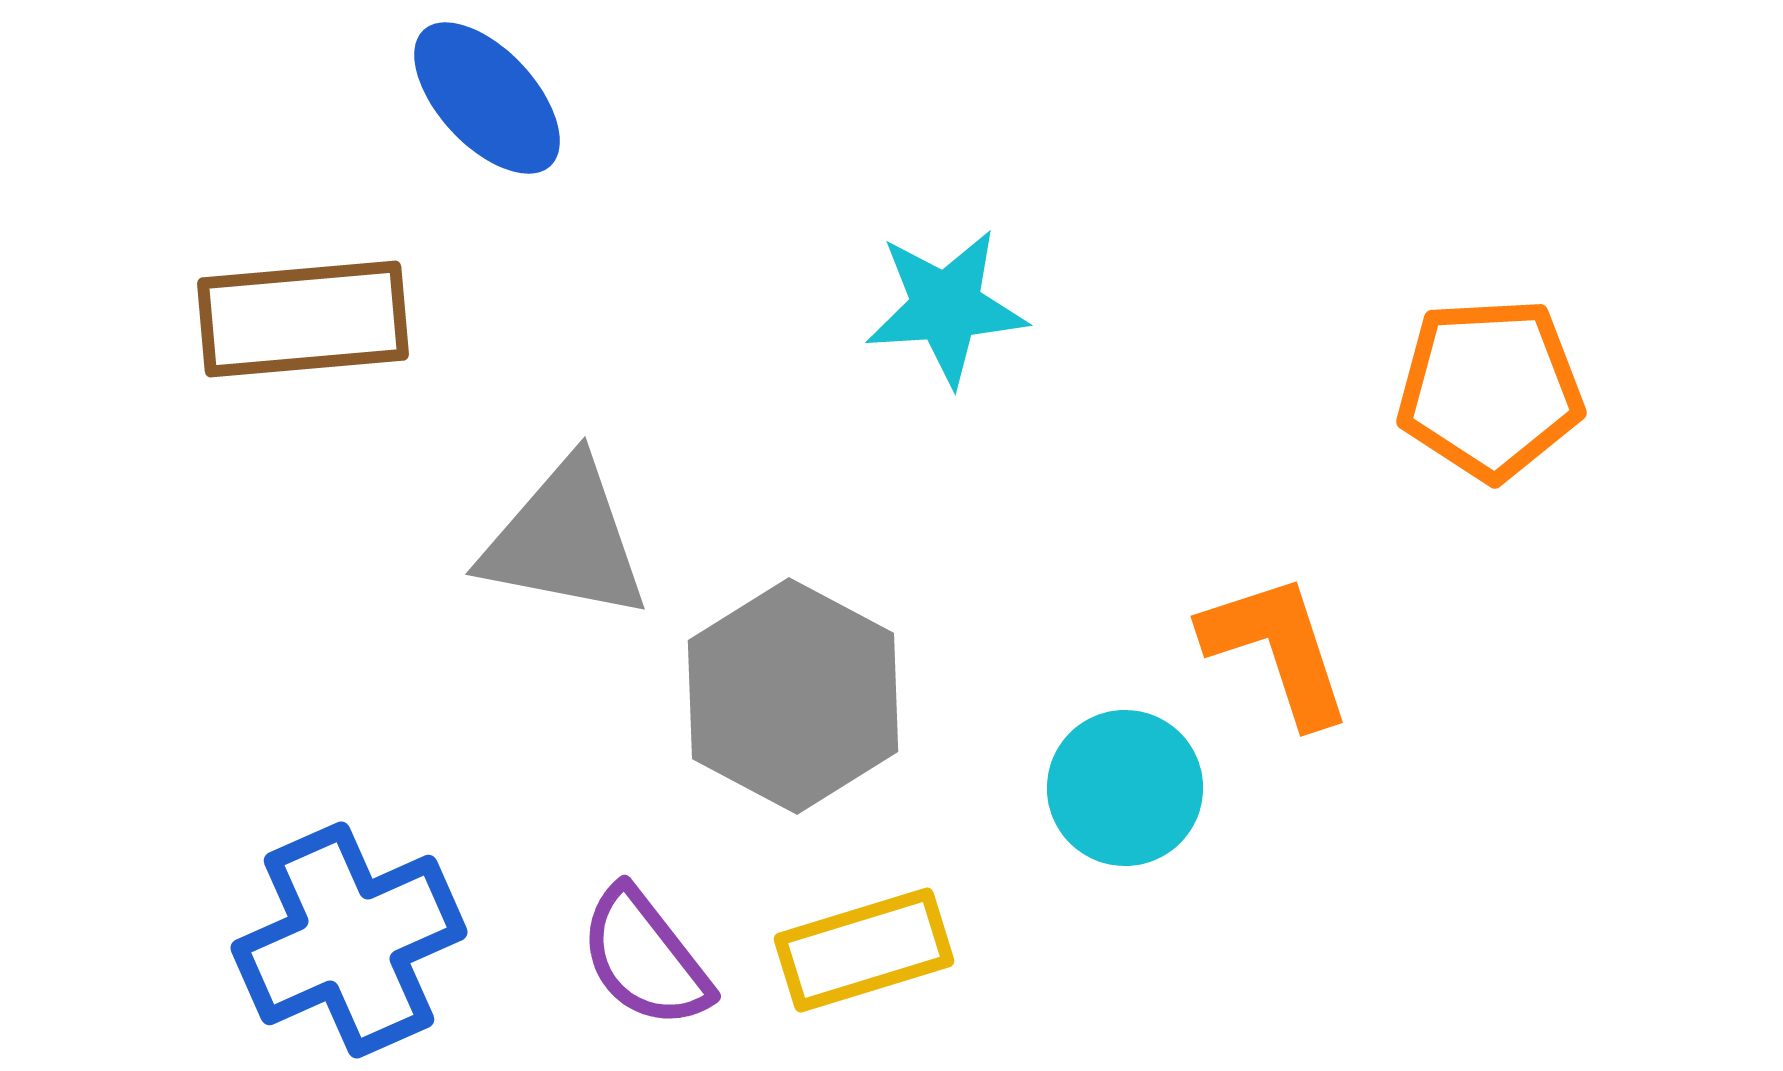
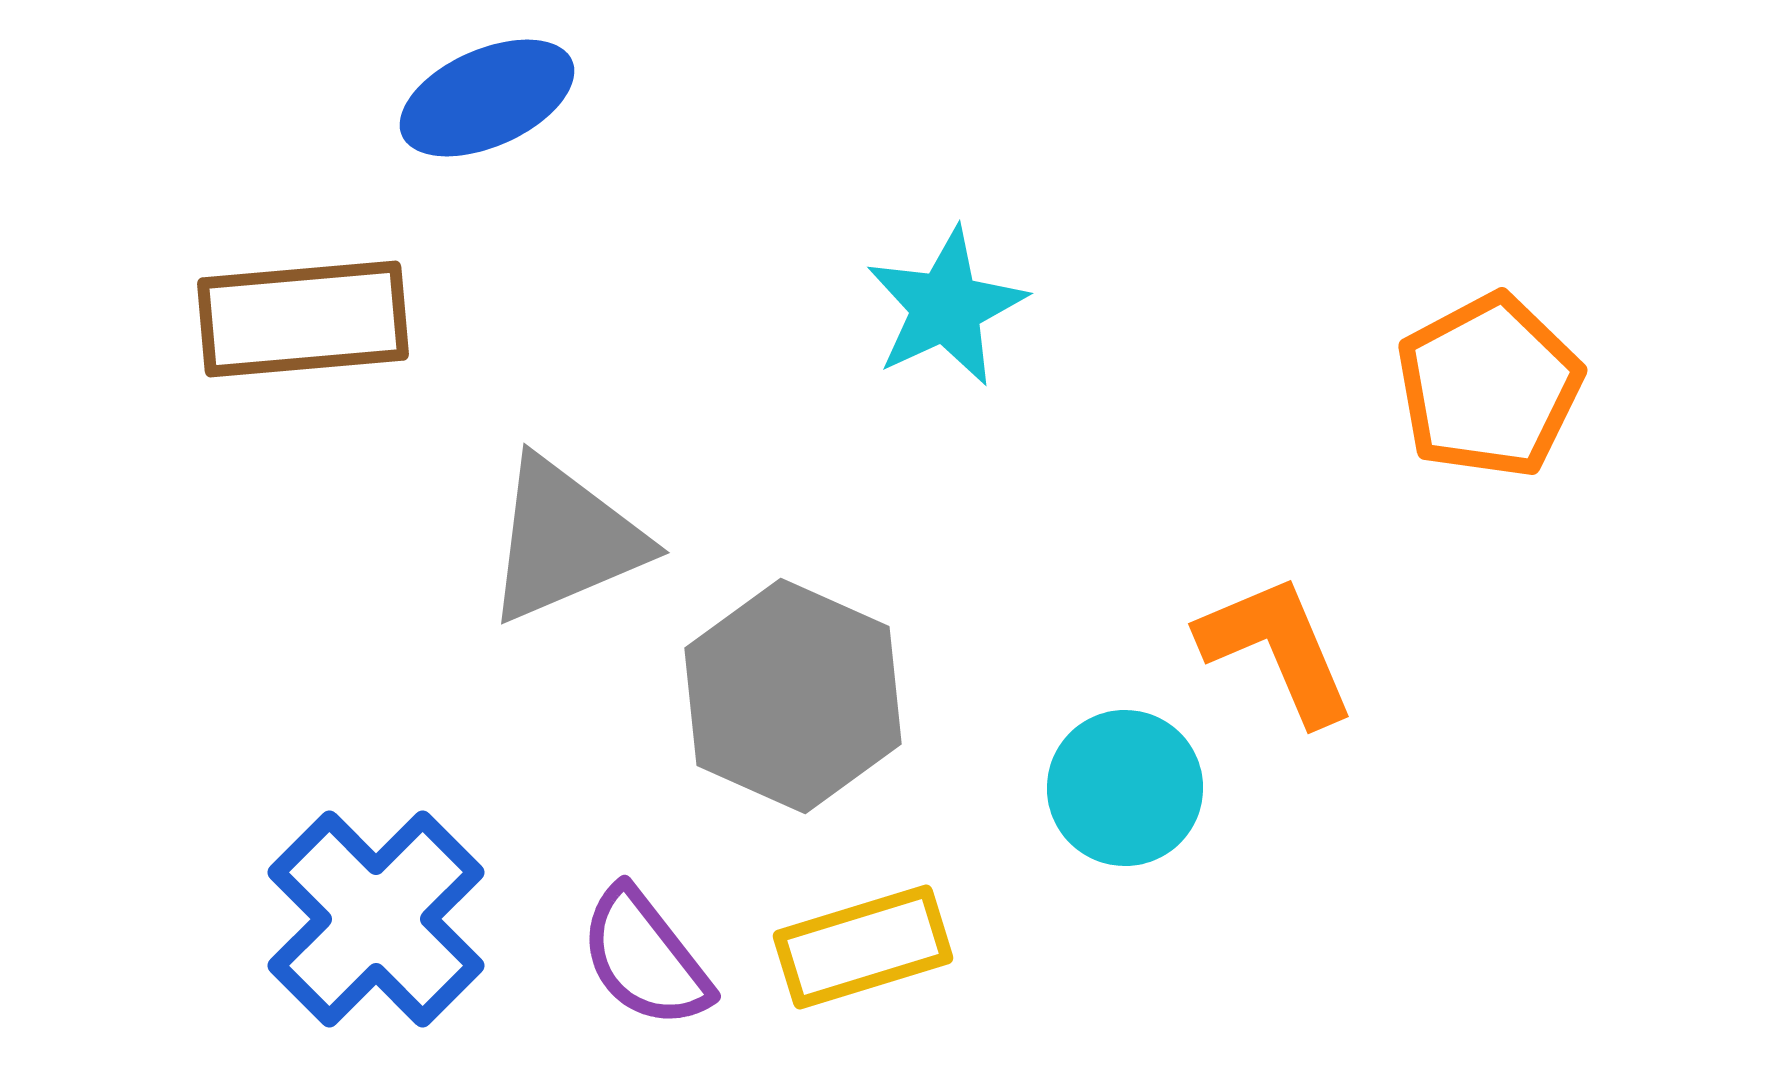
blue ellipse: rotated 71 degrees counterclockwise
cyan star: rotated 21 degrees counterclockwise
orange pentagon: moved 1 px left, 3 px up; rotated 25 degrees counterclockwise
gray triangle: rotated 34 degrees counterclockwise
orange L-shape: rotated 5 degrees counterclockwise
gray hexagon: rotated 4 degrees counterclockwise
blue cross: moved 27 px right, 21 px up; rotated 21 degrees counterclockwise
yellow rectangle: moved 1 px left, 3 px up
